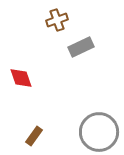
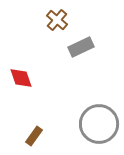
brown cross: rotated 30 degrees counterclockwise
gray circle: moved 8 px up
